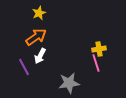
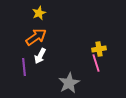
purple line: rotated 24 degrees clockwise
gray star: rotated 20 degrees counterclockwise
